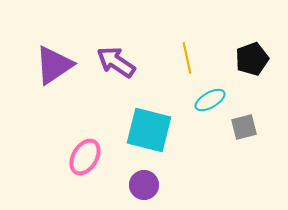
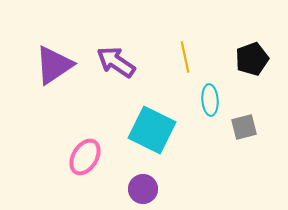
yellow line: moved 2 px left, 1 px up
cyan ellipse: rotated 64 degrees counterclockwise
cyan square: moved 3 px right; rotated 12 degrees clockwise
purple circle: moved 1 px left, 4 px down
